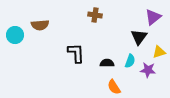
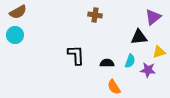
brown semicircle: moved 22 px left, 13 px up; rotated 24 degrees counterclockwise
black triangle: rotated 48 degrees clockwise
black L-shape: moved 2 px down
